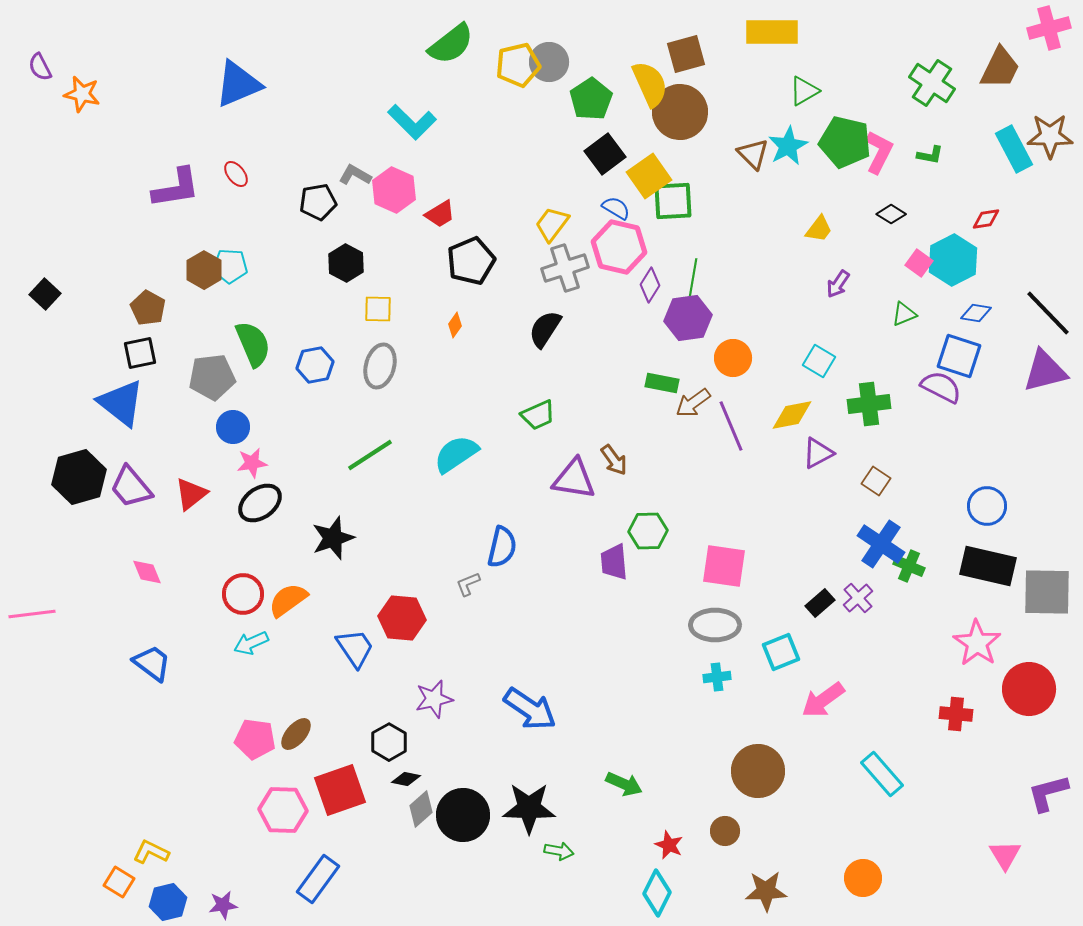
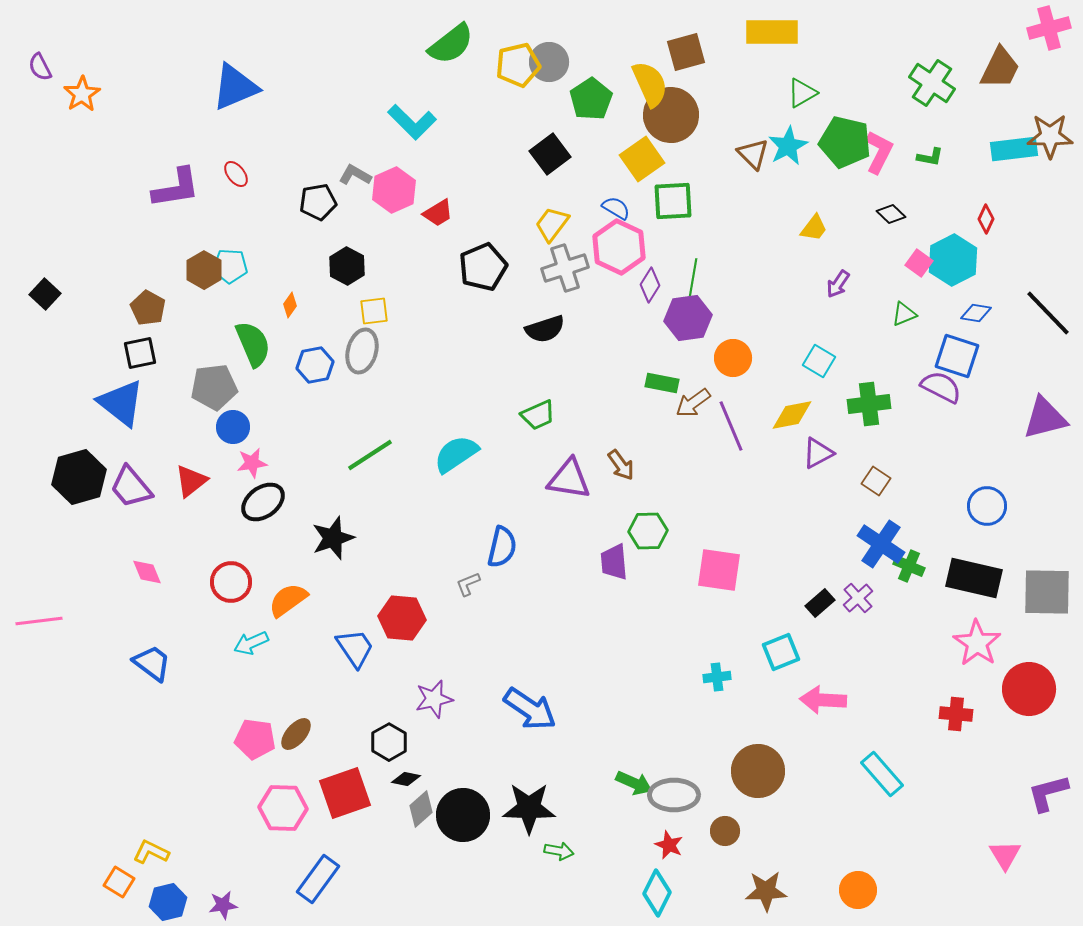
brown square at (686, 54): moved 2 px up
blue triangle at (238, 84): moved 3 px left, 3 px down
green triangle at (804, 91): moved 2 px left, 2 px down
orange star at (82, 94): rotated 27 degrees clockwise
brown circle at (680, 112): moved 9 px left, 3 px down
cyan rectangle at (1014, 149): rotated 69 degrees counterclockwise
black square at (605, 154): moved 55 px left
green L-shape at (930, 155): moved 2 px down
yellow square at (649, 176): moved 7 px left, 17 px up
pink hexagon at (394, 190): rotated 12 degrees clockwise
red trapezoid at (440, 214): moved 2 px left, 1 px up
black diamond at (891, 214): rotated 12 degrees clockwise
red diamond at (986, 219): rotated 56 degrees counterclockwise
yellow trapezoid at (819, 229): moved 5 px left, 1 px up
pink hexagon at (619, 247): rotated 12 degrees clockwise
black pentagon at (471, 261): moved 12 px right, 6 px down
black hexagon at (346, 263): moved 1 px right, 3 px down
yellow square at (378, 309): moved 4 px left, 2 px down; rotated 8 degrees counterclockwise
orange diamond at (455, 325): moved 165 px left, 20 px up
black semicircle at (545, 329): rotated 141 degrees counterclockwise
blue square at (959, 356): moved 2 px left
gray ellipse at (380, 366): moved 18 px left, 15 px up
purple triangle at (1045, 371): moved 47 px down
gray pentagon at (212, 377): moved 2 px right, 10 px down
brown arrow at (614, 460): moved 7 px right, 5 px down
purple triangle at (574, 479): moved 5 px left
red triangle at (191, 494): moved 13 px up
black ellipse at (260, 503): moved 3 px right, 1 px up
pink square at (724, 566): moved 5 px left, 4 px down
black rectangle at (988, 566): moved 14 px left, 12 px down
red circle at (243, 594): moved 12 px left, 12 px up
pink line at (32, 614): moved 7 px right, 7 px down
gray ellipse at (715, 625): moved 41 px left, 170 px down
pink arrow at (823, 700): rotated 39 degrees clockwise
green arrow at (624, 784): moved 10 px right, 1 px up
red square at (340, 790): moved 5 px right, 3 px down
pink hexagon at (283, 810): moved 2 px up
orange circle at (863, 878): moved 5 px left, 12 px down
